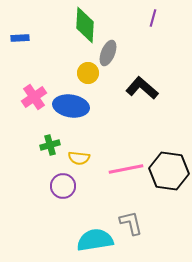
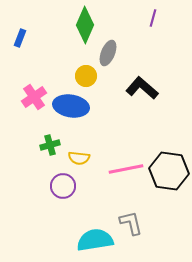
green diamond: rotated 21 degrees clockwise
blue rectangle: rotated 66 degrees counterclockwise
yellow circle: moved 2 px left, 3 px down
